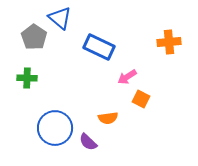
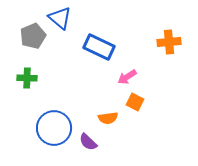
gray pentagon: moved 1 px left, 1 px up; rotated 15 degrees clockwise
orange square: moved 6 px left, 3 px down
blue circle: moved 1 px left
